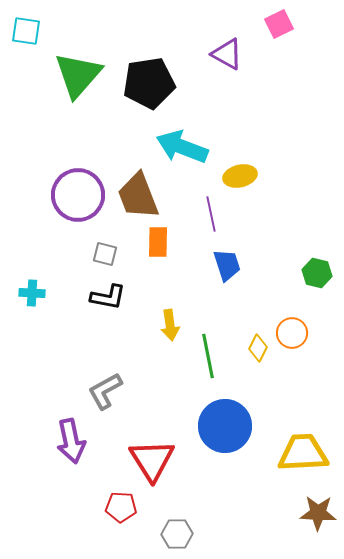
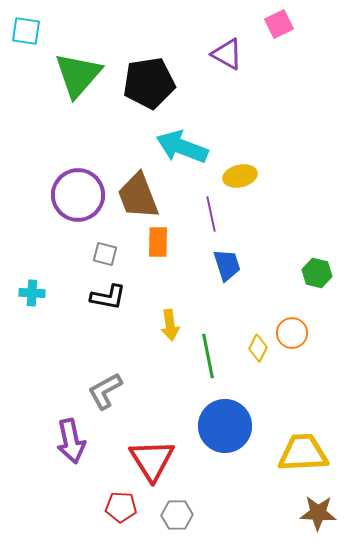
gray hexagon: moved 19 px up
